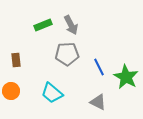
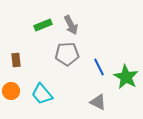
cyan trapezoid: moved 10 px left, 1 px down; rotated 10 degrees clockwise
